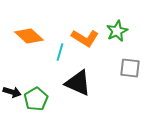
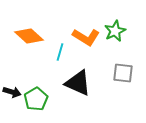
green star: moved 2 px left
orange L-shape: moved 1 px right, 1 px up
gray square: moved 7 px left, 5 px down
